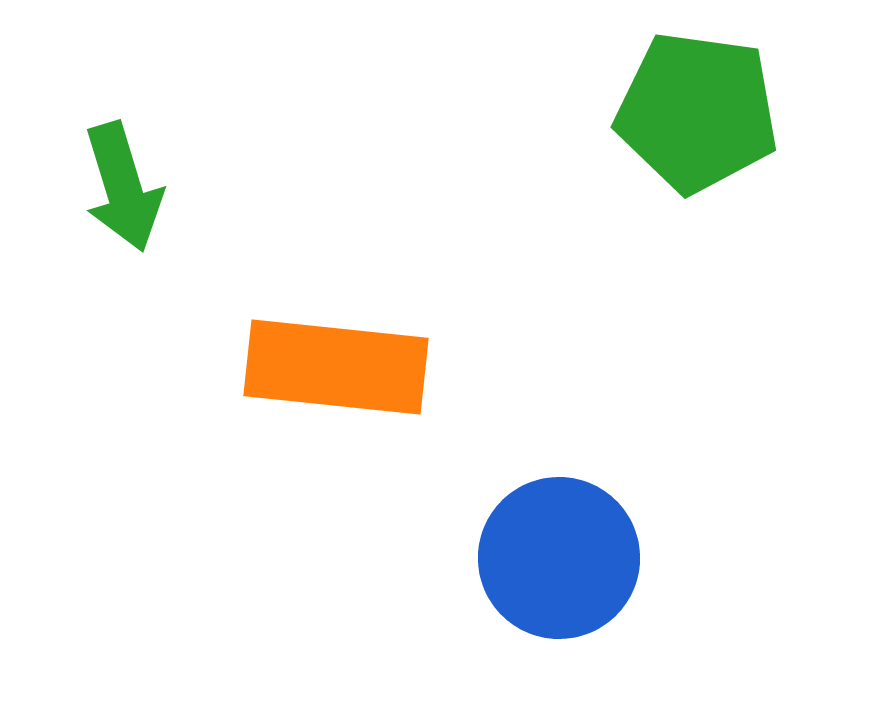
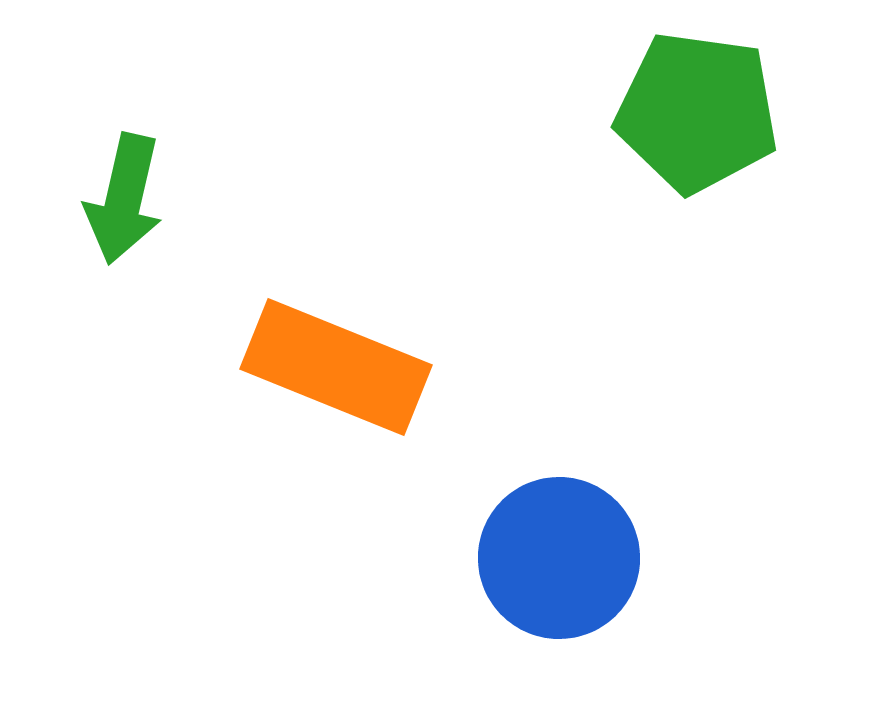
green arrow: moved 1 px right, 12 px down; rotated 30 degrees clockwise
orange rectangle: rotated 16 degrees clockwise
